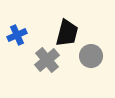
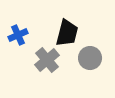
blue cross: moved 1 px right
gray circle: moved 1 px left, 2 px down
